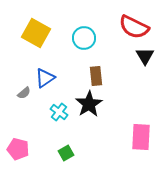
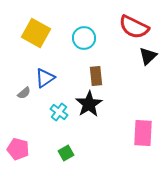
black triangle: moved 3 px right; rotated 18 degrees clockwise
pink rectangle: moved 2 px right, 4 px up
